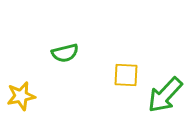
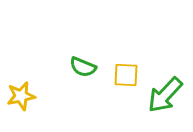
green semicircle: moved 18 px right, 14 px down; rotated 36 degrees clockwise
